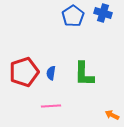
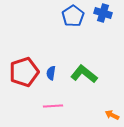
green L-shape: rotated 128 degrees clockwise
pink line: moved 2 px right
